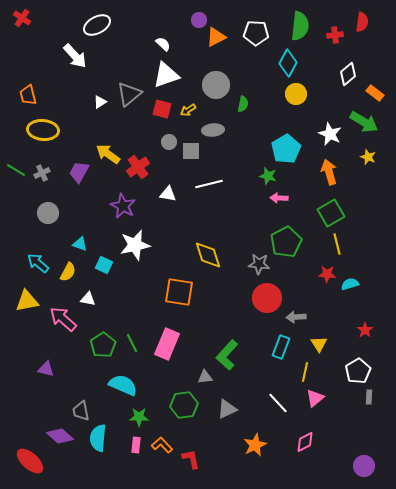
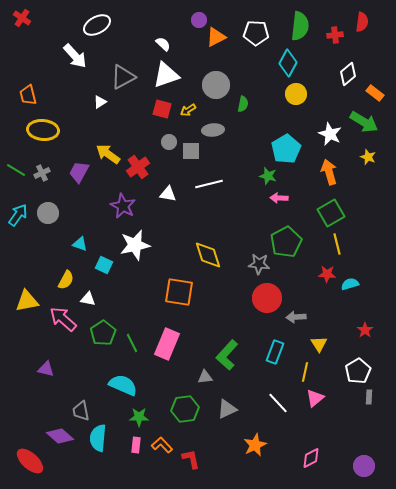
gray triangle at (129, 94): moved 6 px left, 17 px up; rotated 12 degrees clockwise
cyan arrow at (38, 263): moved 20 px left, 48 px up; rotated 85 degrees clockwise
yellow semicircle at (68, 272): moved 2 px left, 8 px down
green pentagon at (103, 345): moved 12 px up
cyan rectangle at (281, 347): moved 6 px left, 5 px down
green hexagon at (184, 405): moved 1 px right, 4 px down
pink diamond at (305, 442): moved 6 px right, 16 px down
